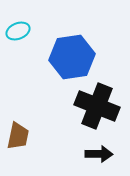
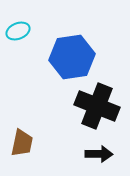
brown trapezoid: moved 4 px right, 7 px down
